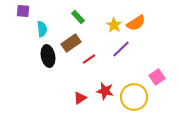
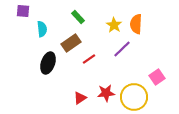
orange semicircle: moved 1 px down; rotated 126 degrees clockwise
purple line: moved 1 px right
black ellipse: moved 7 px down; rotated 30 degrees clockwise
red star: moved 1 px right, 2 px down; rotated 18 degrees counterclockwise
